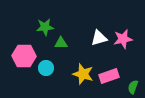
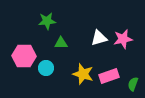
green star: moved 2 px right, 6 px up
green semicircle: moved 3 px up
